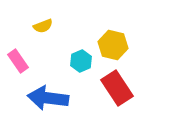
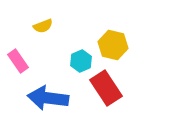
red rectangle: moved 11 px left
